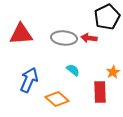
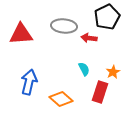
gray ellipse: moved 12 px up
cyan semicircle: moved 11 px right, 1 px up; rotated 24 degrees clockwise
blue arrow: moved 2 px down; rotated 10 degrees counterclockwise
red rectangle: rotated 20 degrees clockwise
orange diamond: moved 4 px right
